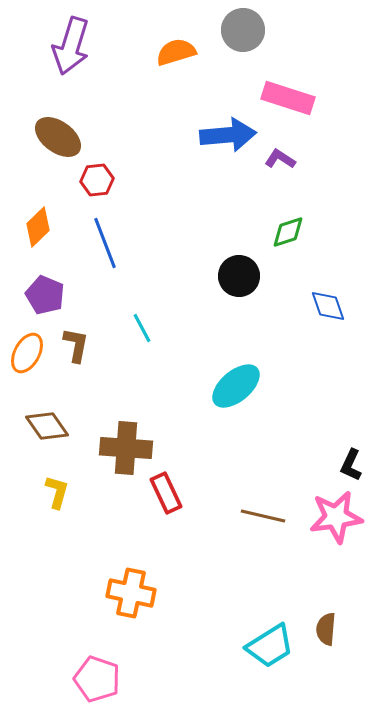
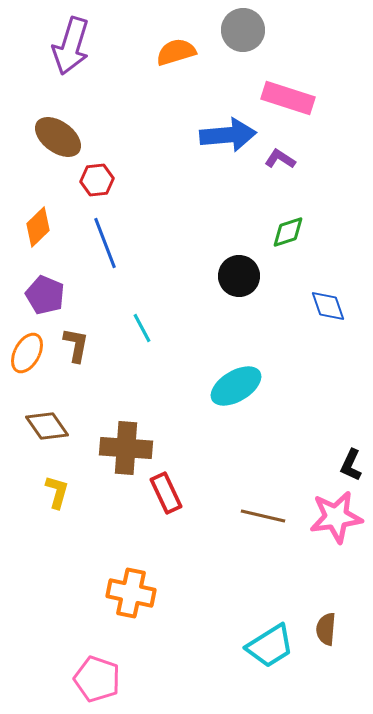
cyan ellipse: rotated 9 degrees clockwise
